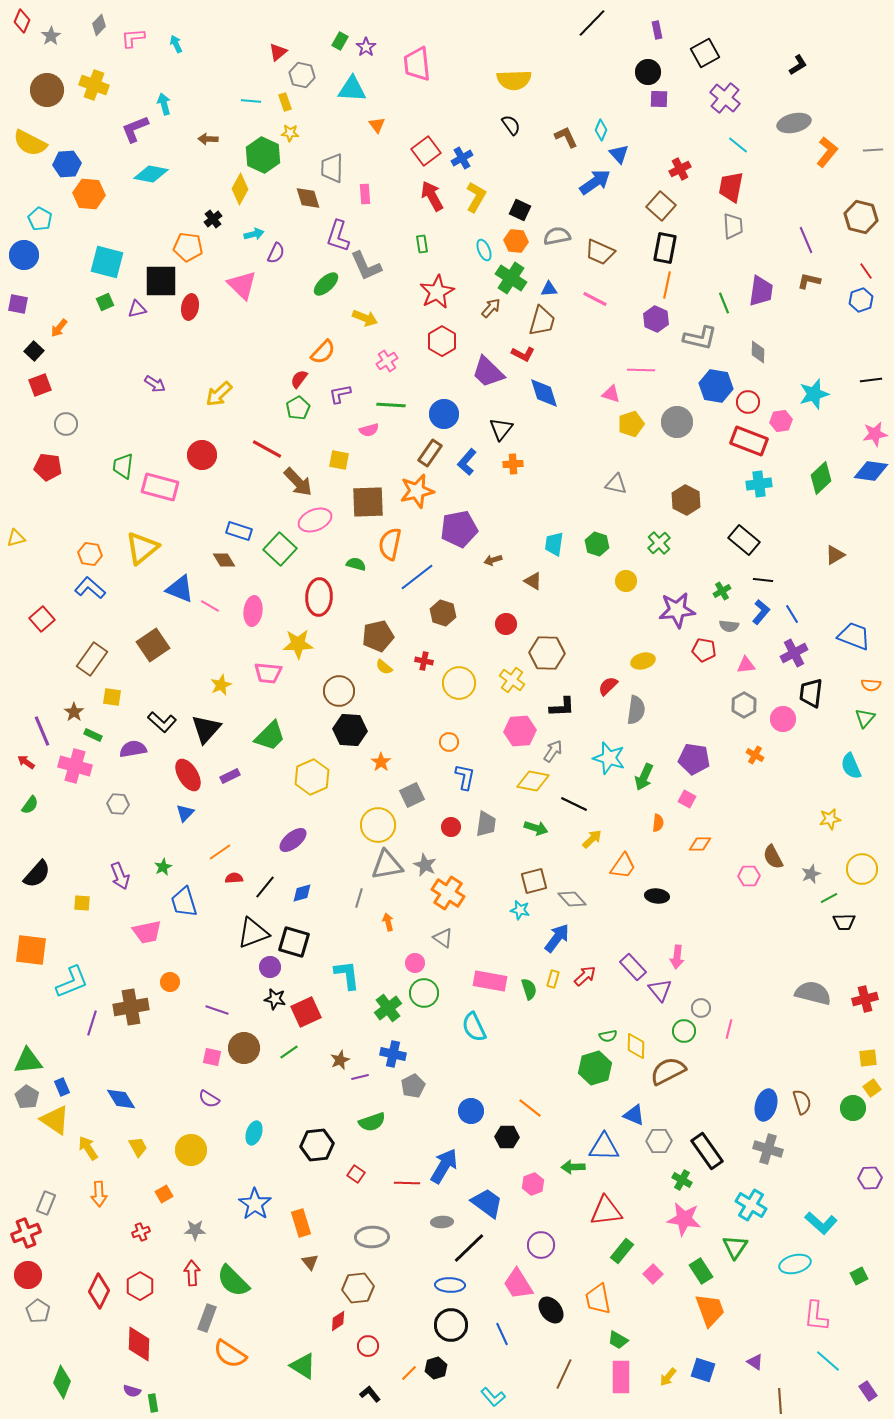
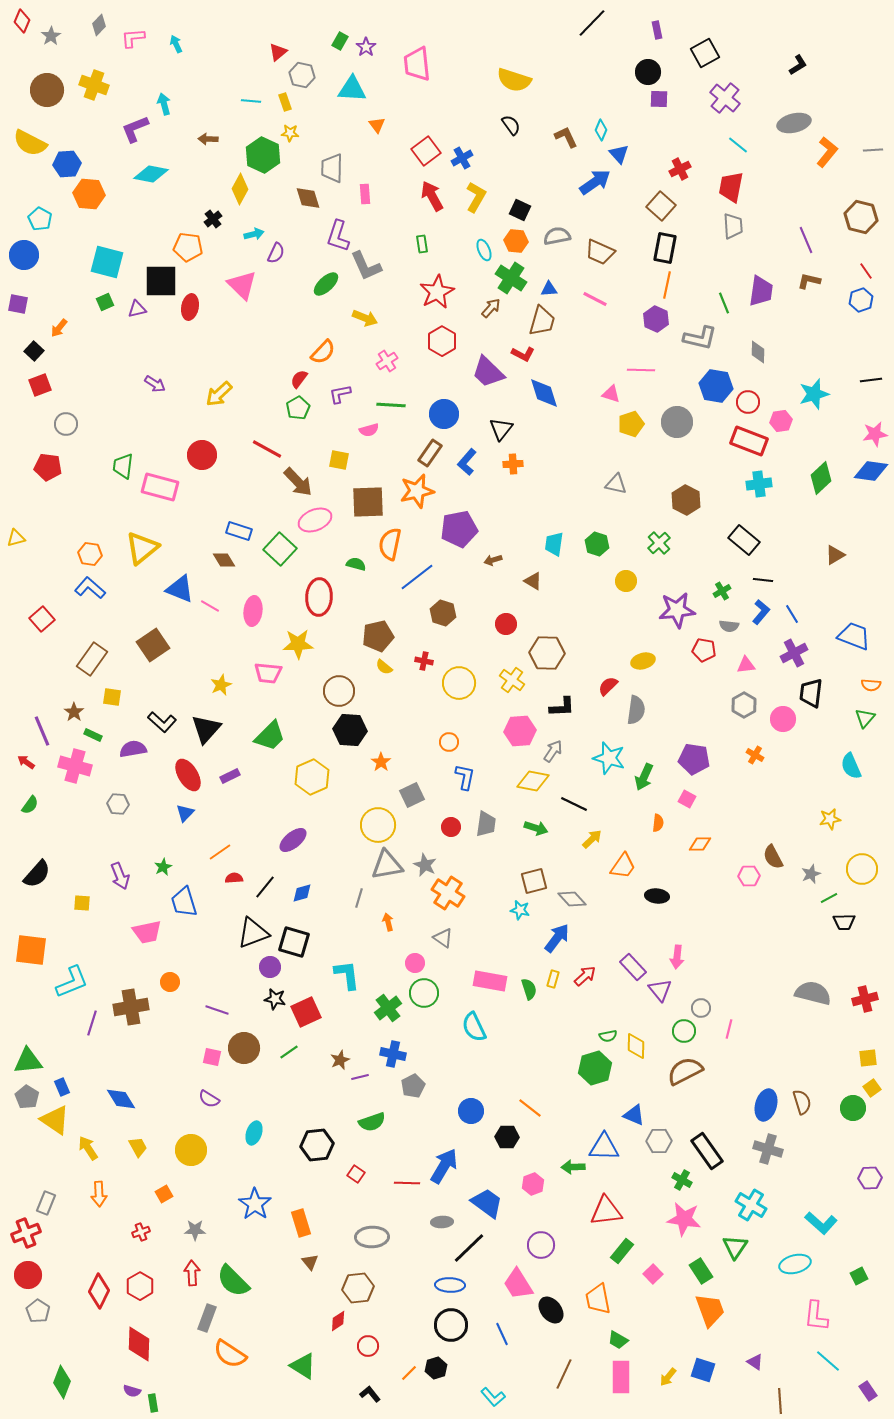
yellow semicircle at (514, 80): rotated 20 degrees clockwise
brown semicircle at (668, 1071): moved 17 px right
